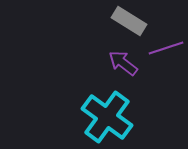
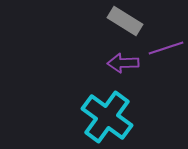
gray rectangle: moved 4 px left
purple arrow: rotated 40 degrees counterclockwise
